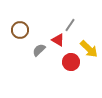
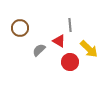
gray line: rotated 40 degrees counterclockwise
brown circle: moved 2 px up
red triangle: moved 1 px right, 1 px down
red circle: moved 1 px left
